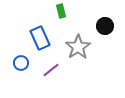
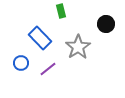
black circle: moved 1 px right, 2 px up
blue rectangle: rotated 20 degrees counterclockwise
purple line: moved 3 px left, 1 px up
